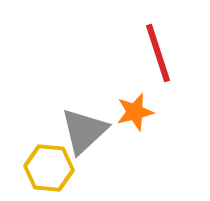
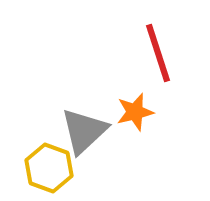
yellow hexagon: rotated 15 degrees clockwise
